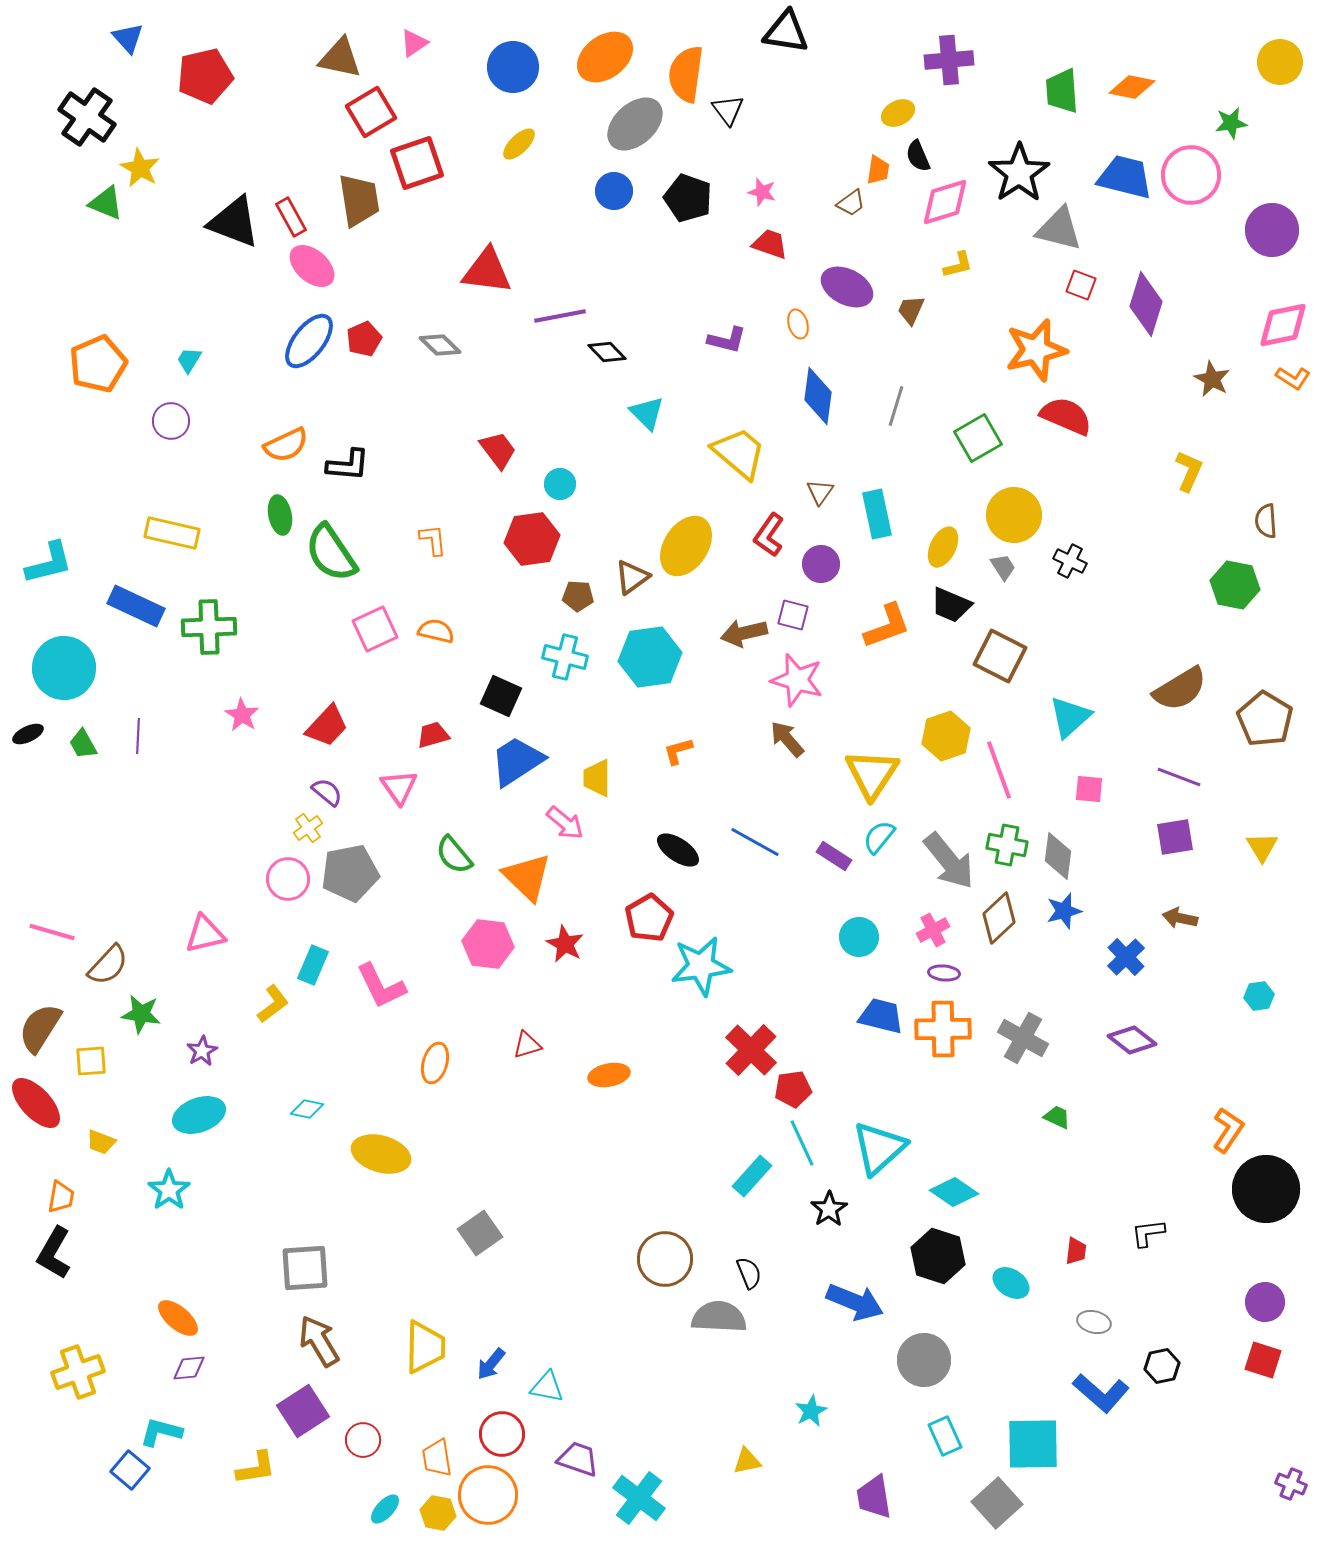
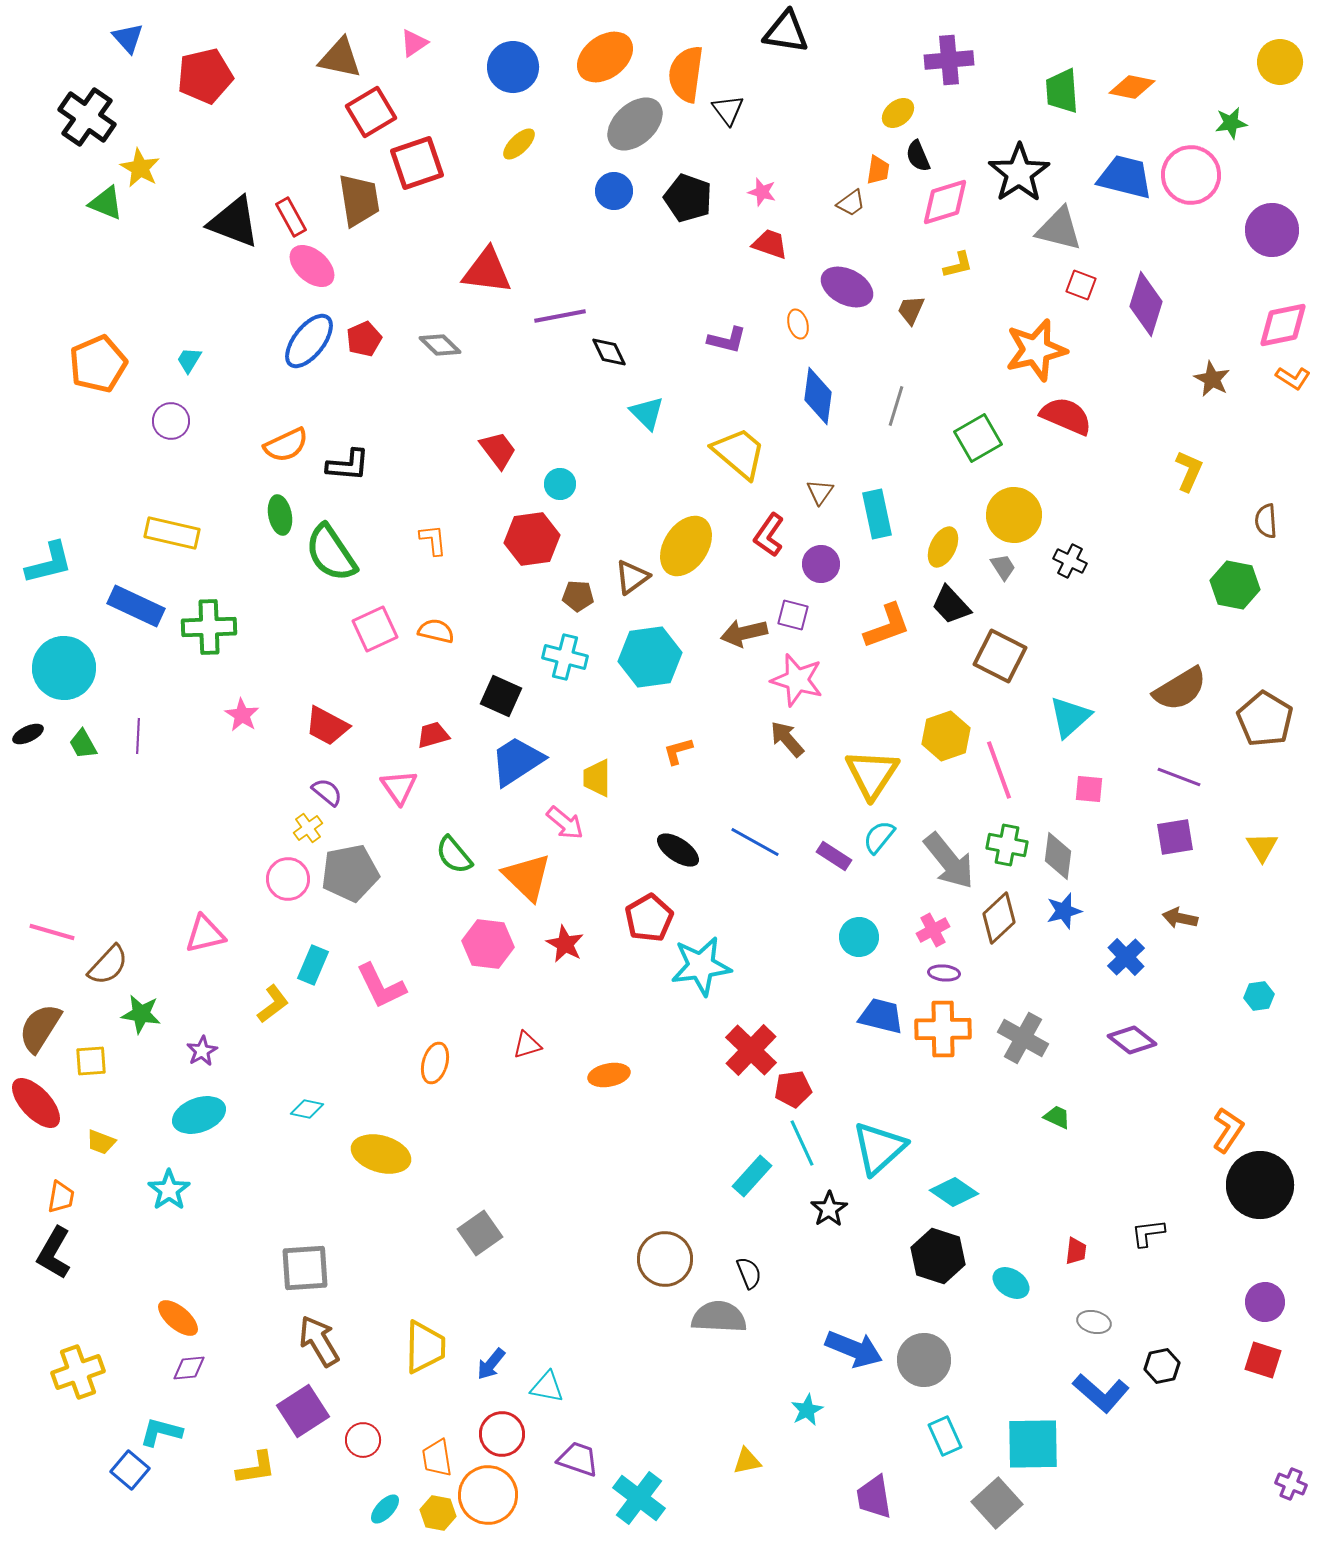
yellow ellipse at (898, 113): rotated 12 degrees counterclockwise
black diamond at (607, 352): moved 2 px right; rotated 18 degrees clockwise
black trapezoid at (951, 605): rotated 24 degrees clockwise
red trapezoid at (327, 726): rotated 75 degrees clockwise
black circle at (1266, 1189): moved 6 px left, 4 px up
blue arrow at (855, 1302): moved 1 px left, 47 px down
cyan star at (811, 1411): moved 4 px left, 1 px up
